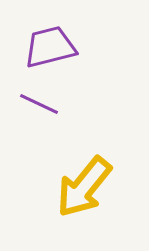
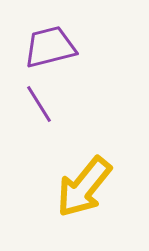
purple line: rotated 33 degrees clockwise
